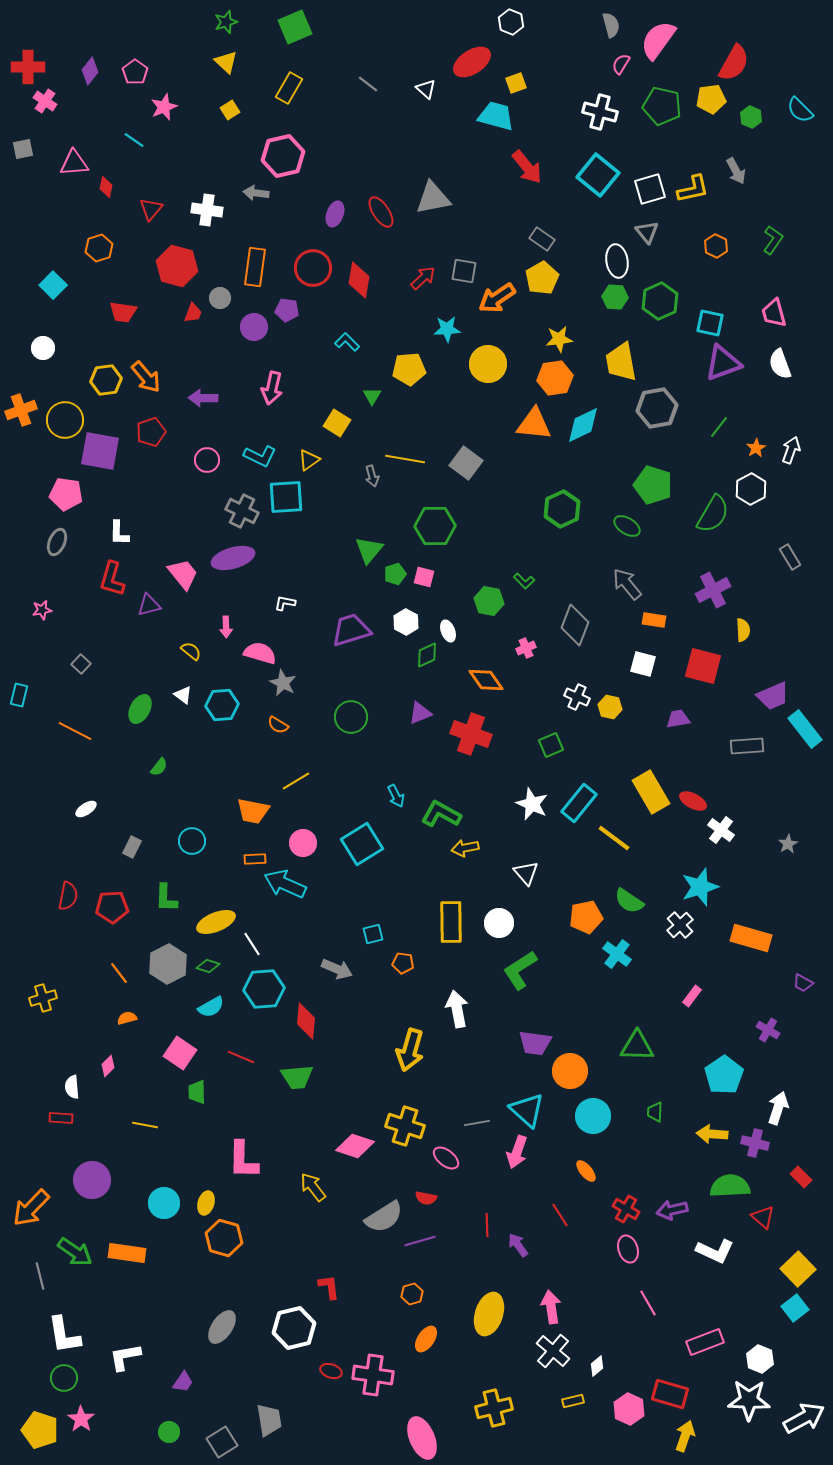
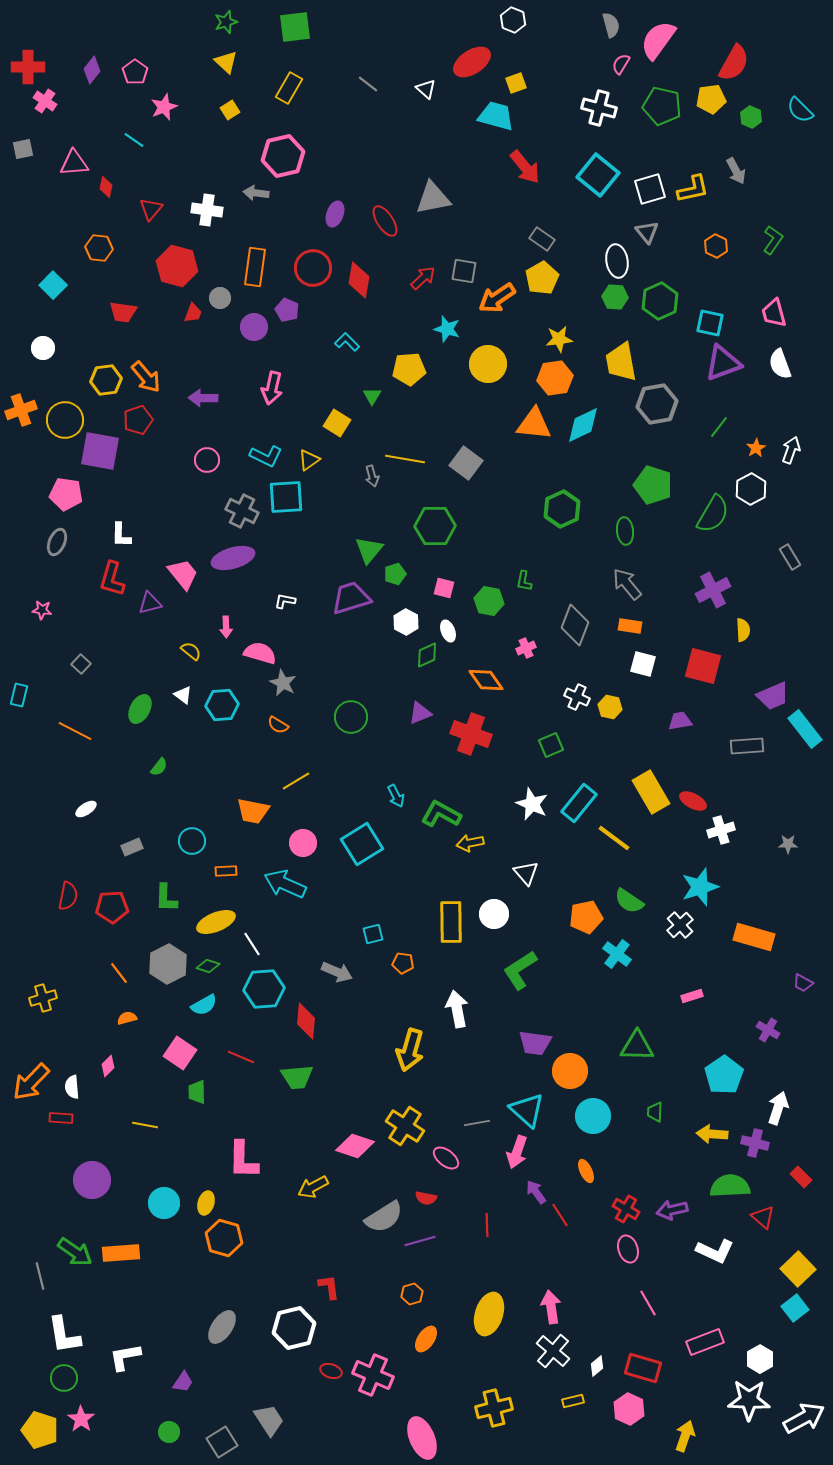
white hexagon at (511, 22): moved 2 px right, 2 px up
green square at (295, 27): rotated 16 degrees clockwise
purple diamond at (90, 71): moved 2 px right, 1 px up
white cross at (600, 112): moved 1 px left, 4 px up
red arrow at (527, 167): moved 2 px left
red ellipse at (381, 212): moved 4 px right, 9 px down
orange hexagon at (99, 248): rotated 24 degrees clockwise
purple pentagon at (287, 310): rotated 15 degrees clockwise
cyan star at (447, 329): rotated 20 degrees clockwise
gray hexagon at (657, 408): moved 4 px up
red pentagon at (151, 432): moved 13 px left, 12 px up
cyan L-shape at (260, 456): moved 6 px right
green ellipse at (627, 526): moved 2 px left, 5 px down; rotated 52 degrees clockwise
white L-shape at (119, 533): moved 2 px right, 2 px down
pink square at (424, 577): moved 20 px right, 11 px down
green L-shape at (524, 581): rotated 55 degrees clockwise
white L-shape at (285, 603): moved 2 px up
purple triangle at (149, 605): moved 1 px right, 2 px up
pink star at (42, 610): rotated 18 degrees clockwise
orange rectangle at (654, 620): moved 24 px left, 6 px down
purple trapezoid at (351, 630): moved 32 px up
purple trapezoid at (678, 719): moved 2 px right, 2 px down
white cross at (721, 830): rotated 36 degrees clockwise
gray star at (788, 844): rotated 30 degrees clockwise
gray rectangle at (132, 847): rotated 40 degrees clockwise
yellow arrow at (465, 848): moved 5 px right, 5 px up
orange rectangle at (255, 859): moved 29 px left, 12 px down
white circle at (499, 923): moved 5 px left, 9 px up
orange rectangle at (751, 938): moved 3 px right, 1 px up
gray arrow at (337, 969): moved 3 px down
pink rectangle at (692, 996): rotated 35 degrees clockwise
cyan semicircle at (211, 1007): moved 7 px left, 2 px up
yellow cross at (405, 1126): rotated 15 degrees clockwise
orange ellipse at (586, 1171): rotated 15 degrees clockwise
yellow arrow at (313, 1187): rotated 80 degrees counterclockwise
orange arrow at (31, 1208): moved 126 px up
purple arrow at (518, 1245): moved 18 px right, 53 px up
orange rectangle at (127, 1253): moved 6 px left; rotated 12 degrees counterclockwise
white hexagon at (760, 1359): rotated 8 degrees clockwise
pink cross at (373, 1375): rotated 15 degrees clockwise
red rectangle at (670, 1394): moved 27 px left, 26 px up
gray trapezoid at (269, 1420): rotated 24 degrees counterclockwise
